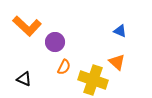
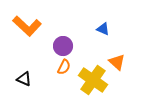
blue triangle: moved 17 px left, 2 px up
purple circle: moved 8 px right, 4 px down
yellow cross: rotated 16 degrees clockwise
